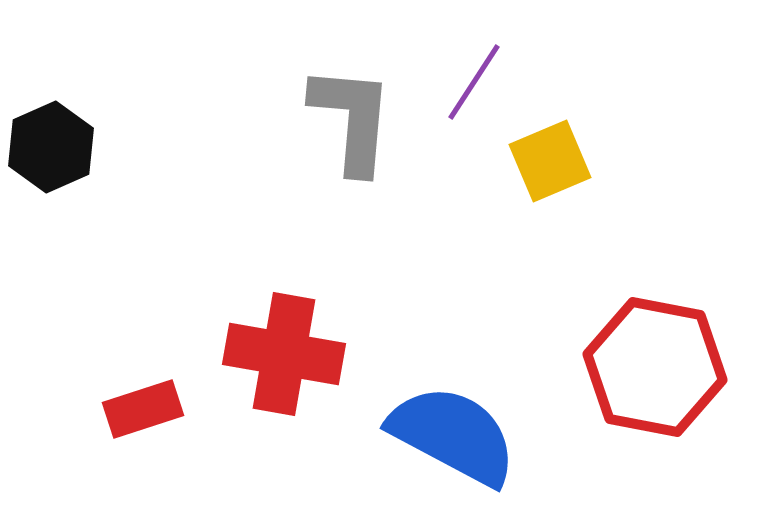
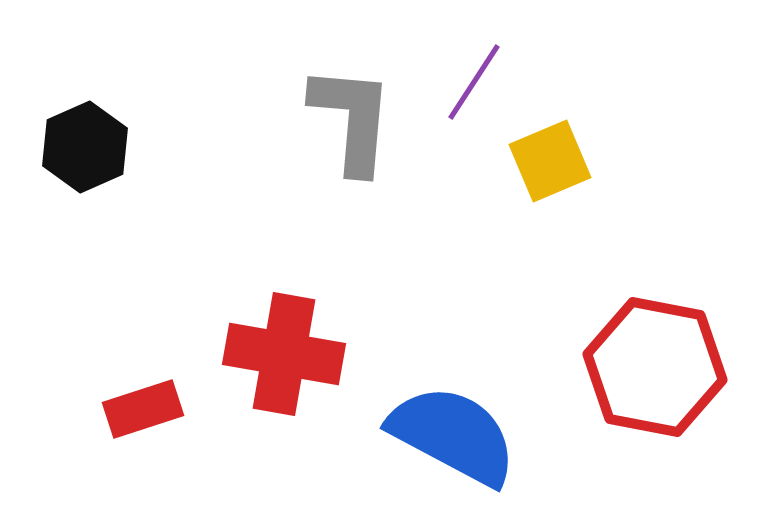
black hexagon: moved 34 px right
